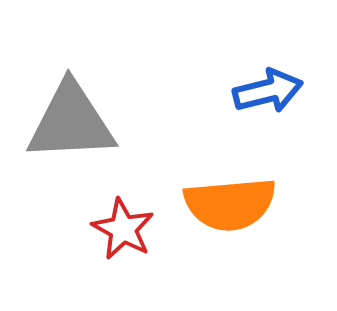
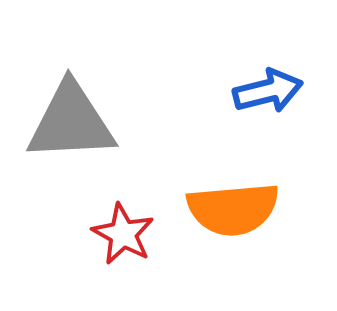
orange semicircle: moved 3 px right, 5 px down
red star: moved 5 px down
